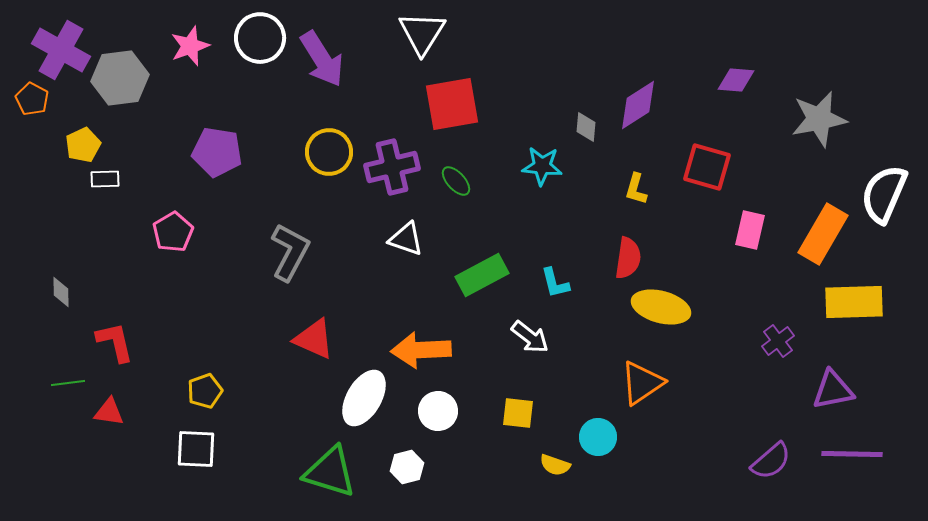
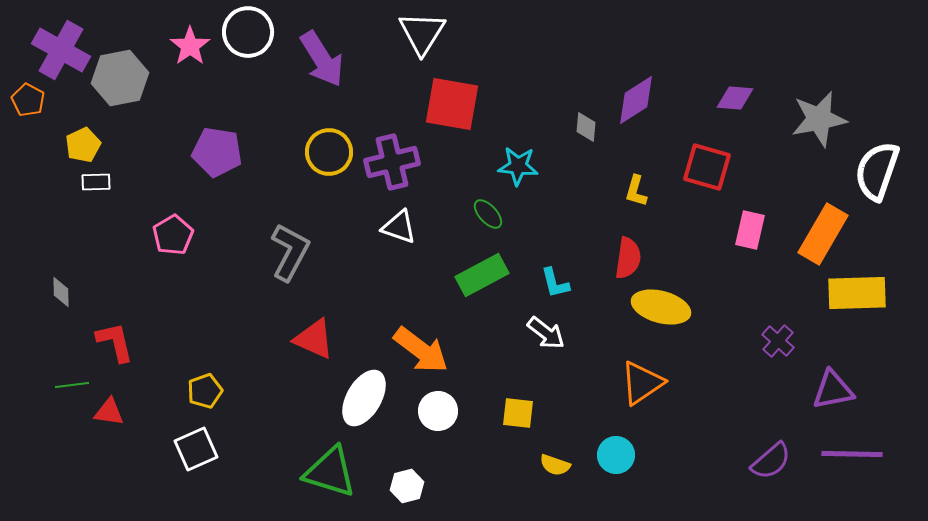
white circle at (260, 38): moved 12 px left, 6 px up
pink star at (190, 46): rotated 15 degrees counterclockwise
gray hexagon at (120, 78): rotated 4 degrees counterclockwise
purple diamond at (736, 80): moved 1 px left, 18 px down
orange pentagon at (32, 99): moved 4 px left, 1 px down
red square at (452, 104): rotated 20 degrees clockwise
purple diamond at (638, 105): moved 2 px left, 5 px up
cyan star at (542, 166): moved 24 px left
purple cross at (392, 167): moved 5 px up
white rectangle at (105, 179): moved 9 px left, 3 px down
green ellipse at (456, 181): moved 32 px right, 33 px down
yellow L-shape at (636, 189): moved 2 px down
white semicircle at (884, 194): moved 7 px left, 23 px up; rotated 4 degrees counterclockwise
pink pentagon at (173, 232): moved 3 px down
white triangle at (406, 239): moved 7 px left, 12 px up
yellow rectangle at (854, 302): moved 3 px right, 9 px up
white arrow at (530, 337): moved 16 px right, 4 px up
purple cross at (778, 341): rotated 12 degrees counterclockwise
orange arrow at (421, 350): rotated 140 degrees counterclockwise
green line at (68, 383): moved 4 px right, 2 px down
cyan circle at (598, 437): moved 18 px right, 18 px down
white square at (196, 449): rotated 27 degrees counterclockwise
white hexagon at (407, 467): moved 19 px down
